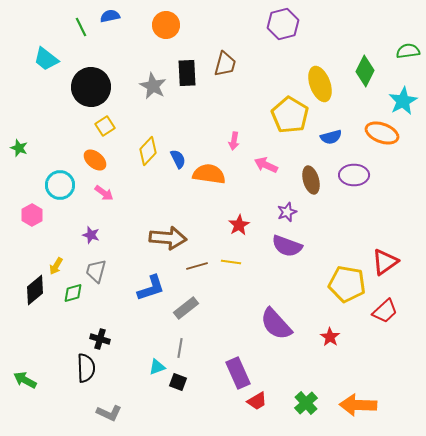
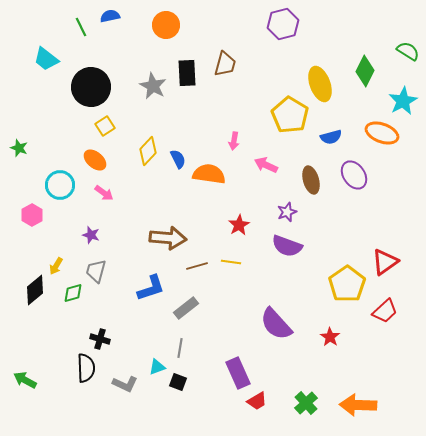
green semicircle at (408, 51): rotated 40 degrees clockwise
purple ellipse at (354, 175): rotated 56 degrees clockwise
yellow pentagon at (347, 284): rotated 27 degrees clockwise
gray L-shape at (109, 413): moved 16 px right, 29 px up
